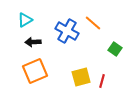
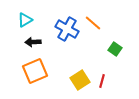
blue cross: moved 2 px up
yellow square: moved 1 px left, 3 px down; rotated 18 degrees counterclockwise
